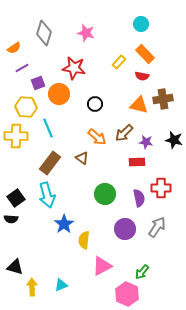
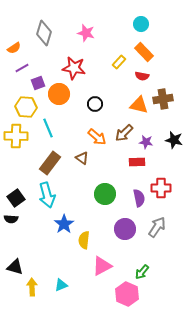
orange rectangle: moved 1 px left, 2 px up
